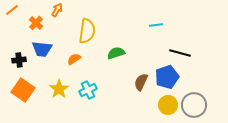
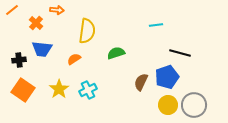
orange arrow: rotated 64 degrees clockwise
